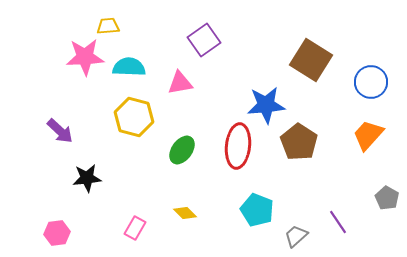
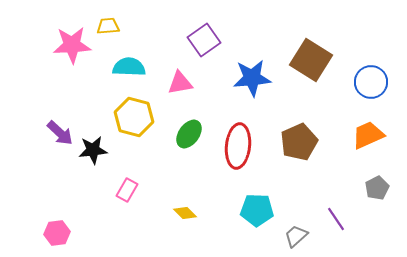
pink star: moved 13 px left, 12 px up
blue star: moved 14 px left, 27 px up
purple arrow: moved 2 px down
orange trapezoid: rotated 24 degrees clockwise
brown pentagon: rotated 15 degrees clockwise
green ellipse: moved 7 px right, 16 px up
black star: moved 6 px right, 28 px up
gray pentagon: moved 10 px left, 10 px up; rotated 15 degrees clockwise
cyan pentagon: rotated 20 degrees counterclockwise
purple line: moved 2 px left, 3 px up
pink rectangle: moved 8 px left, 38 px up
